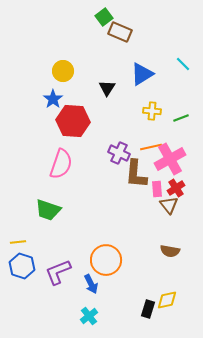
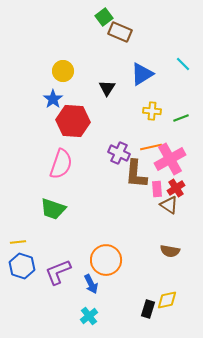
brown triangle: rotated 18 degrees counterclockwise
green trapezoid: moved 5 px right, 1 px up
